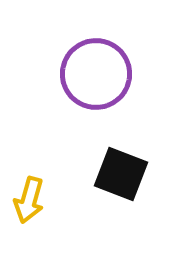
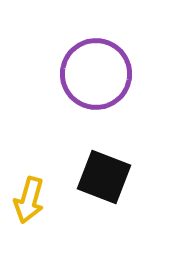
black square: moved 17 px left, 3 px down
